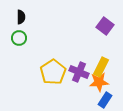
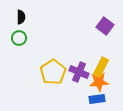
blue rectangle: moved 8 px left, 1 px up; rotated 49 degrees clockwise
